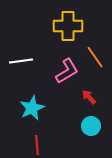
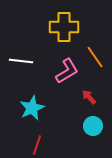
yellow cross: moved 4 px left, 1 px down
white line: rotated 15 degrees clockwise
cyan circle: moved 2 px right
red line: rotated 24 degrees clockwise
